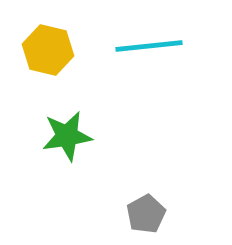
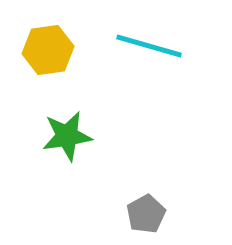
cyan line: rotated 22 degrees clockwise
yellow hexagon: rotated 21 degrees counterclockwise
